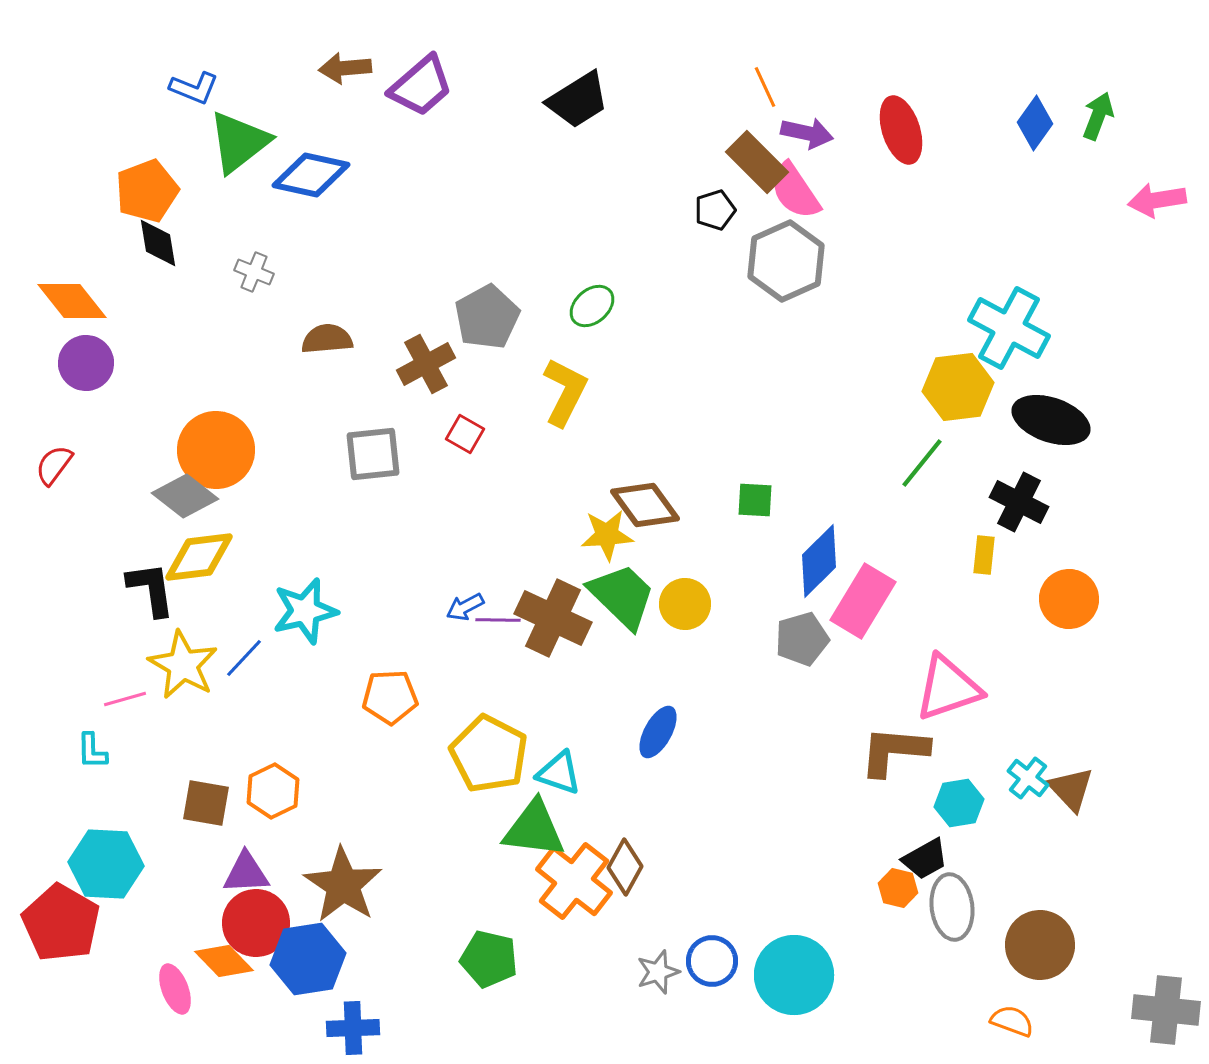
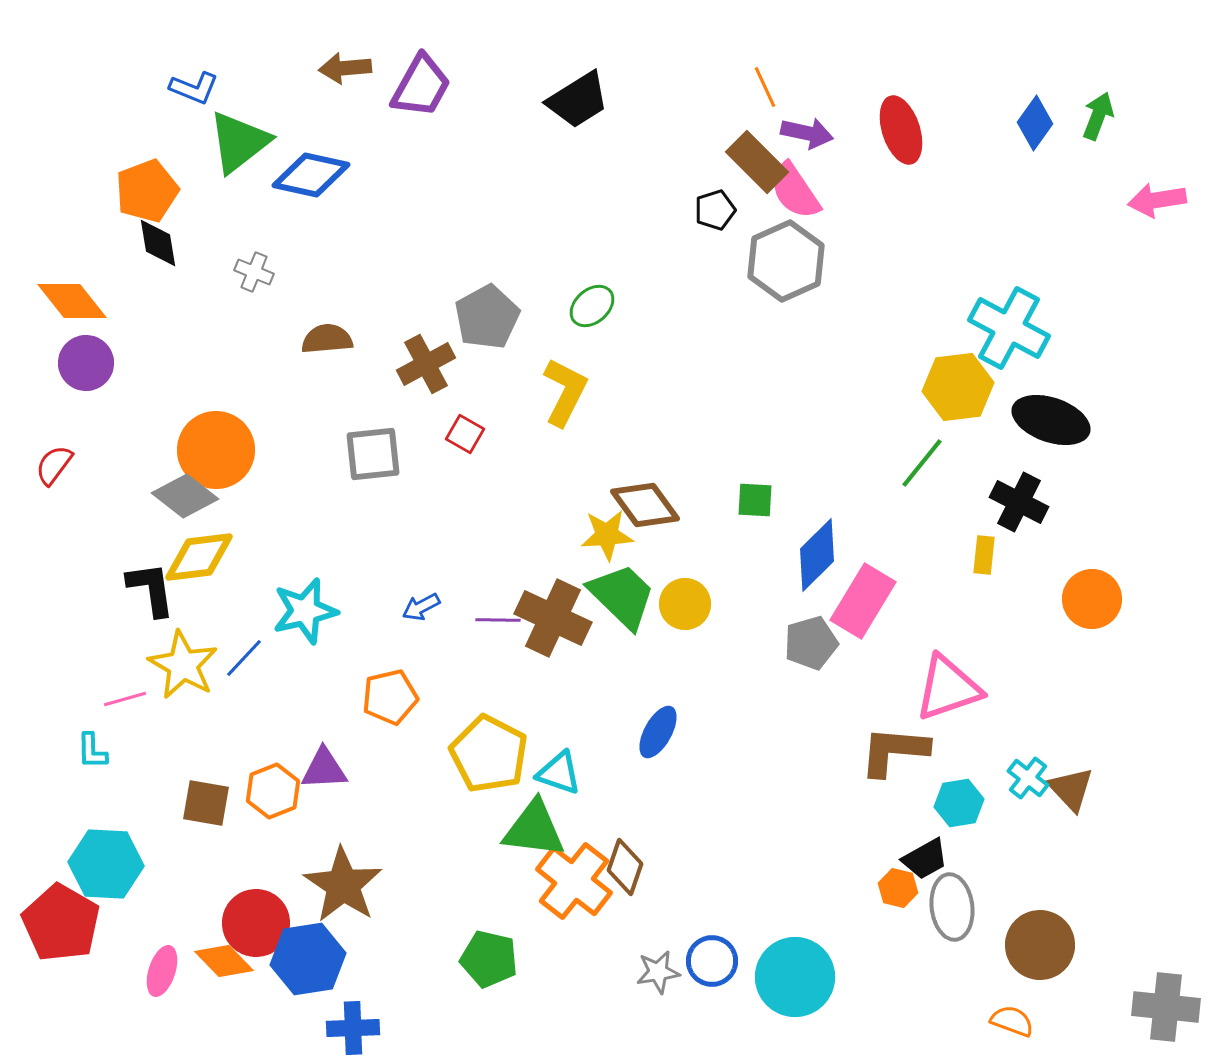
purple trapezoid at (421, 86): rotated 20 degrees counterclockwise
blue diamond at (819, 561): moved 2 px left, 6 px up
orange circle at (1069, 599): moved 23 px right
blue arrow at (465, 607): moved 44 px left
gray pentagon at (802, 639): moved 9 px right, 4 px down
orange pentagon at (390, 697): rotated 10 degrees counterclockwise
orange hexagon at (273, 791): rotated 4 degrees clockwise
brown diamond at (625, 867): rotated 10 degrees counterclockwise
purple triangle at (246, 873): moved 78 px right, 104 px up
gray star at (658, 972): rotated 9 degrees clockwise
cyan circle at (794, 975): moved 1 px right, 2 px down
pink ellipse at (175, 989): moved 13 px left, 18 px up; rotated 39 degrees clockwise
gray cross at (1166, 1010): moved 3 px up
